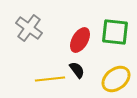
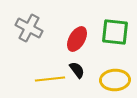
gray cross: rotated 8 degrees counterclockwise
red ellipse: moved 3 px left, 1 px up
yellow ellipse: moved 1 px left, 1 px down; rotated 36 degrees clockwise
